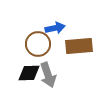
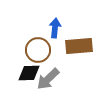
blue arrow: rotated 72 degrees counterclockwise
brown circle: moved 6 px down
gray arrow: moved 4 px down; rotated 65 degrees clockwise
